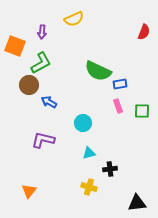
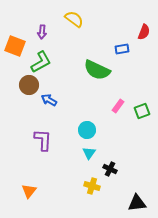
yellow semicircle: rotated 120 degrees counterclockwise
green L-shape: moved 1 px up
green semicircle: moved 1 px left, 1 px up
blue rectangle: moved 2 px right, 35 px up
blue arrow: moved 2 px up
pink rectangle: rotated 56 degrees clockwise
green square: rotated 21 degrees counterclockwise
cyan circle: moved 4 px right, 7 px down
purple L-shape: rotated 80 degrees clockwise
cyan triangle: rotated 40 degrees counterclockwise
black cross: rotated 32 degrees clockwise
yellow cross: moved 3 px right, 1 px up
